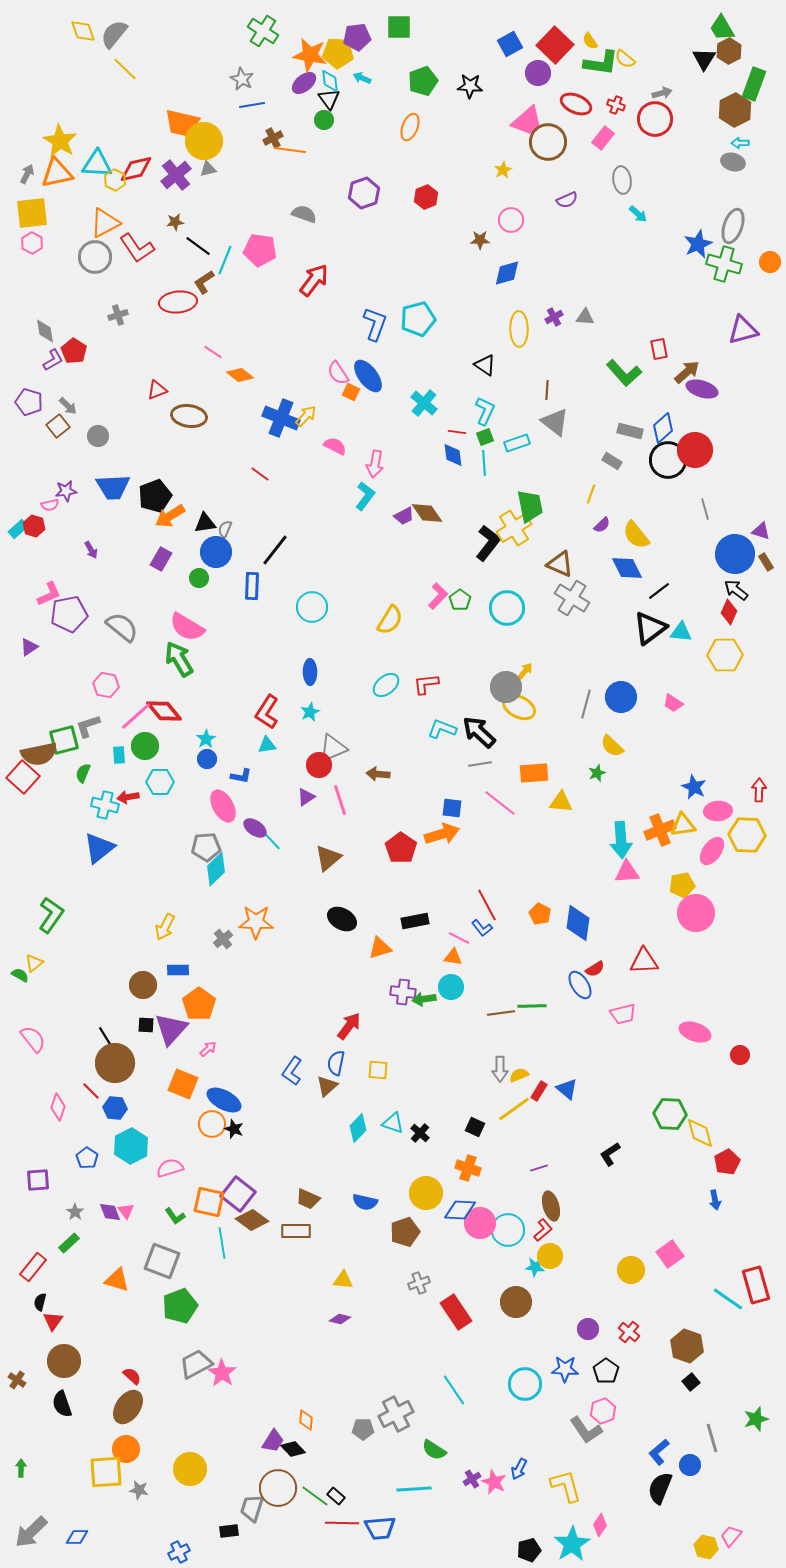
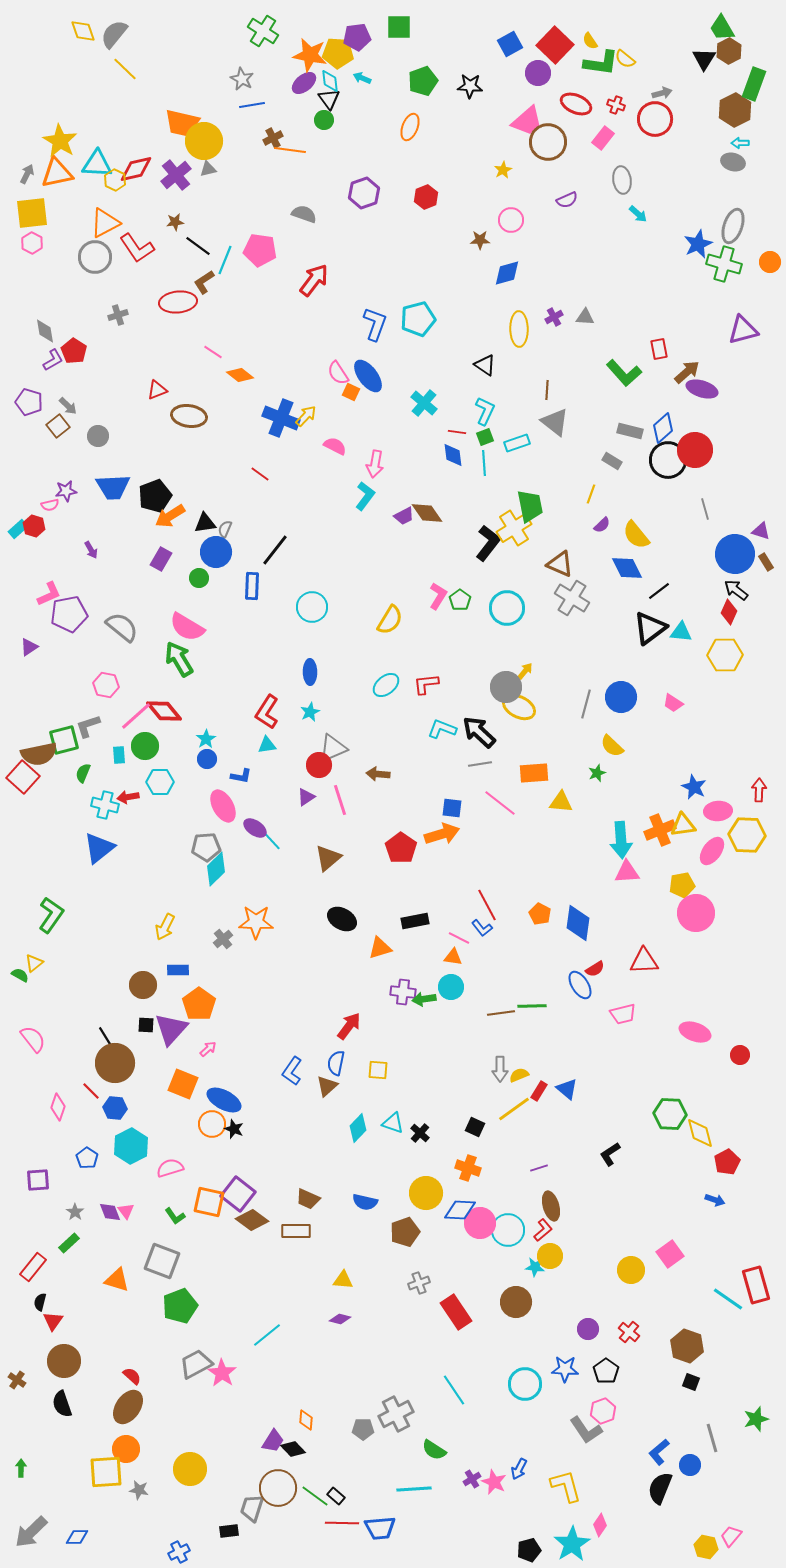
pink L-shape at (438, 596): rotated 12 degrees counterclockwise
blue arrow at (715, 1200): rotated 60 degrees counterclockwise
cyan line at (222, 1243): moved 45 px right, 92 px down; rotated 60 degrees clockwise
black square at (691, 1382): rotated 30 degrees counterclockwise
